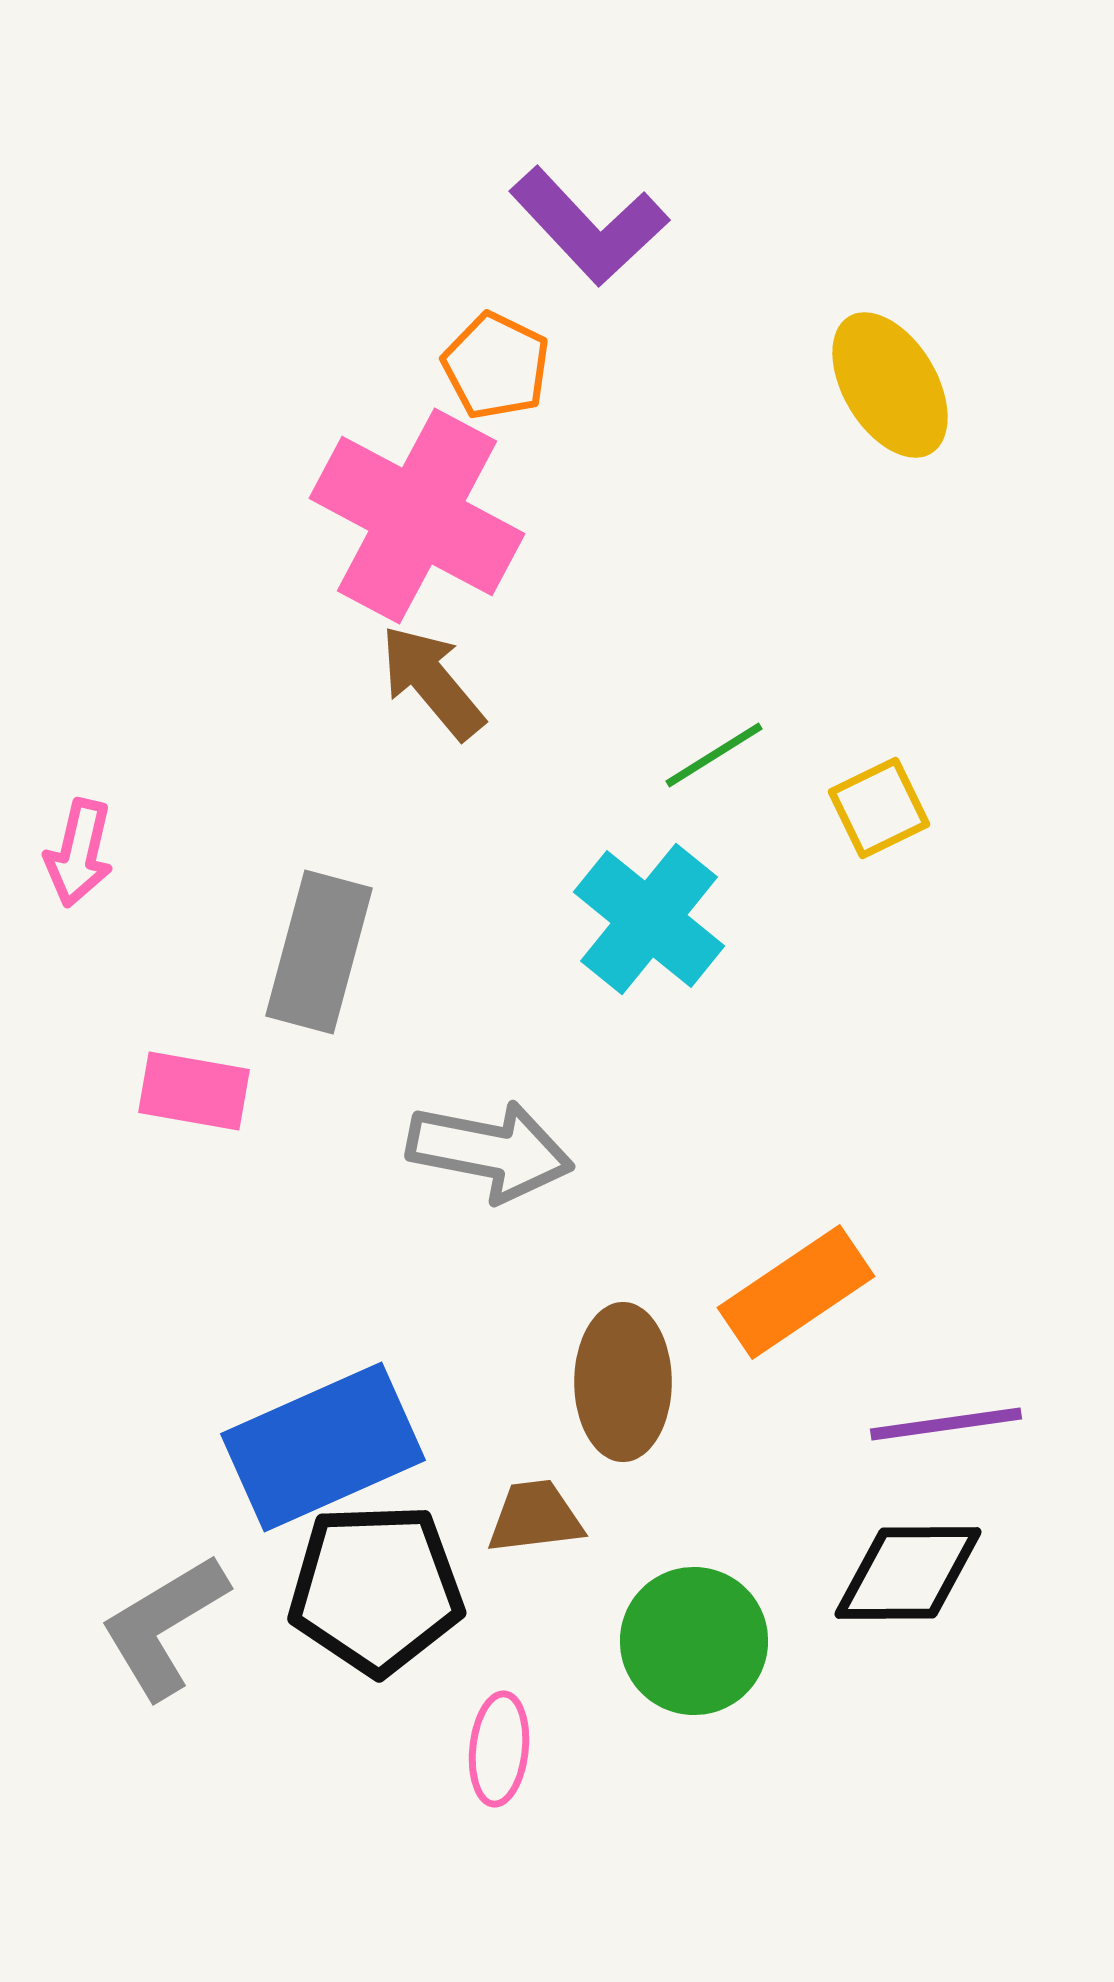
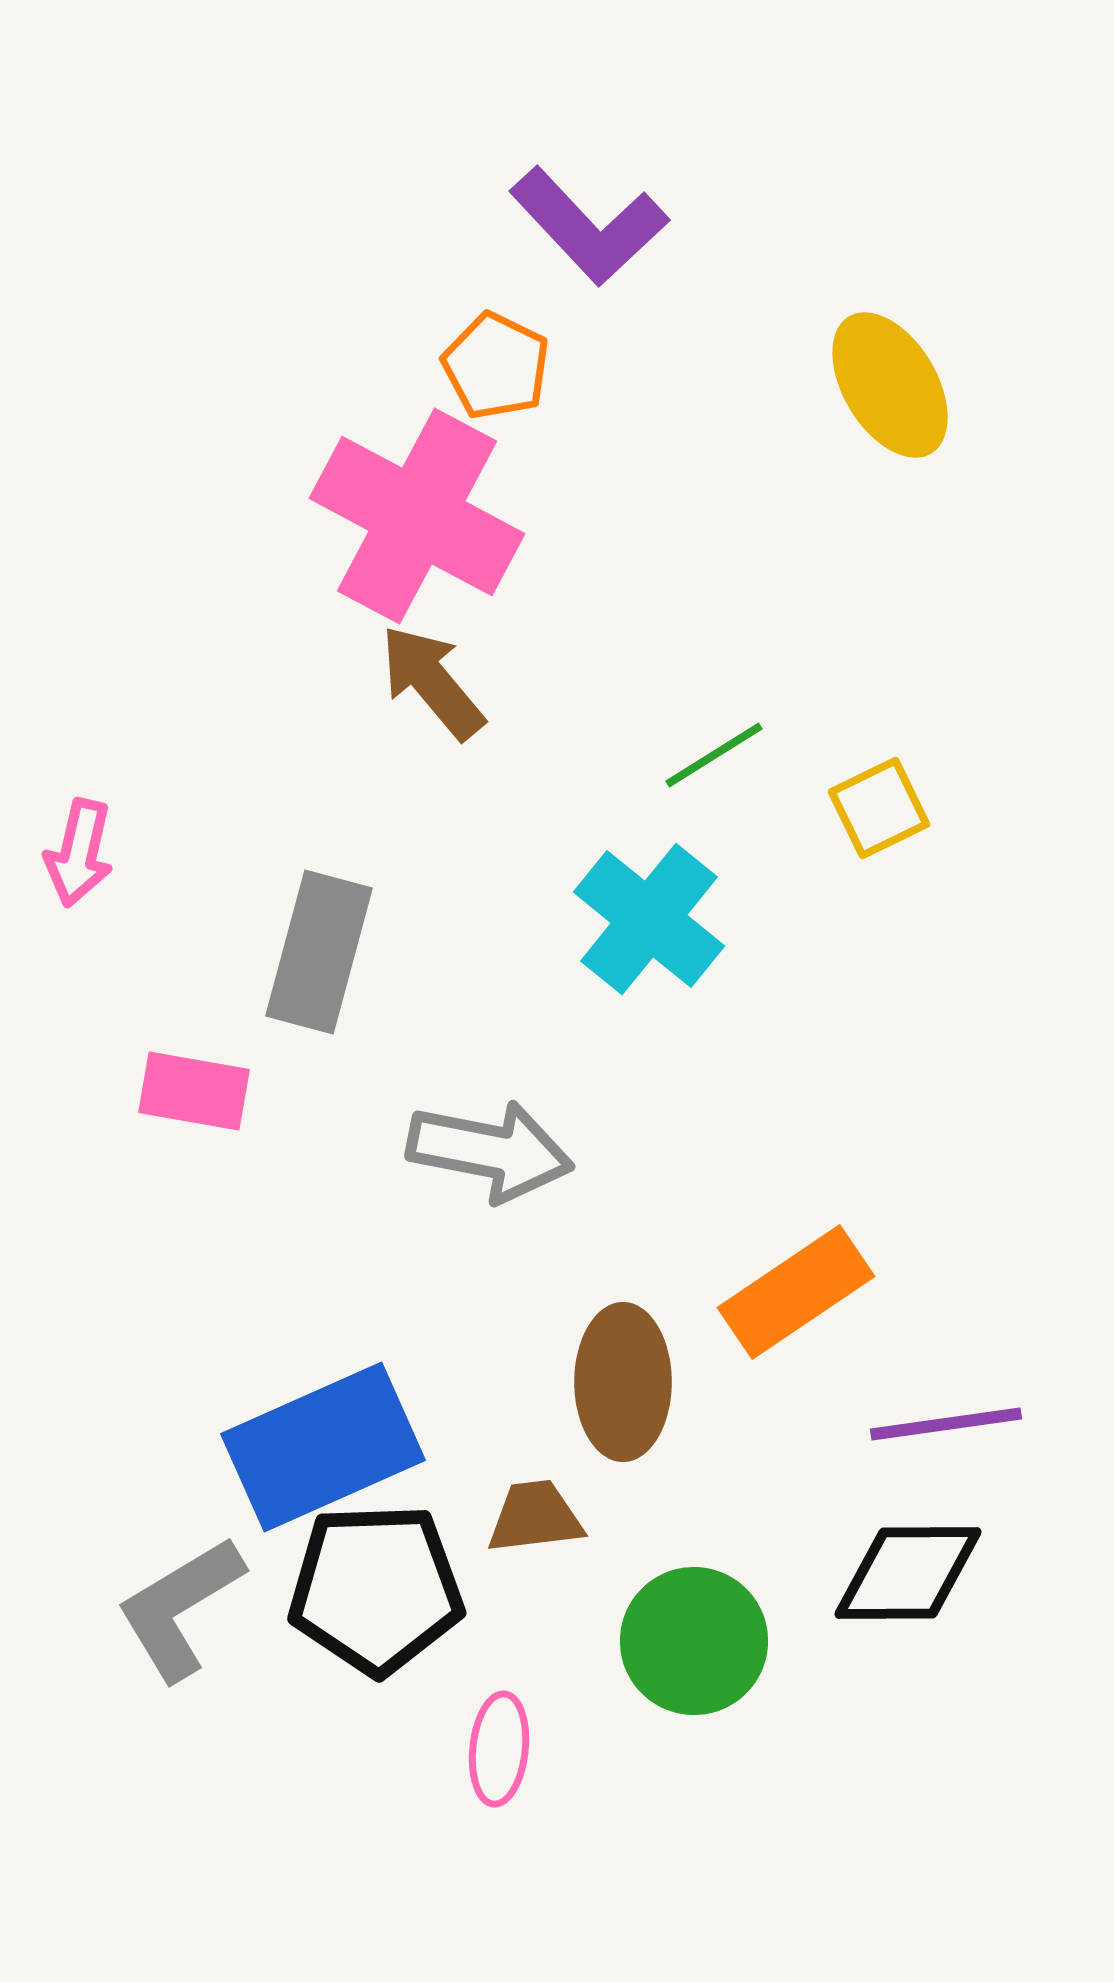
gray L-shape: moved 16 px right, 18 px up
